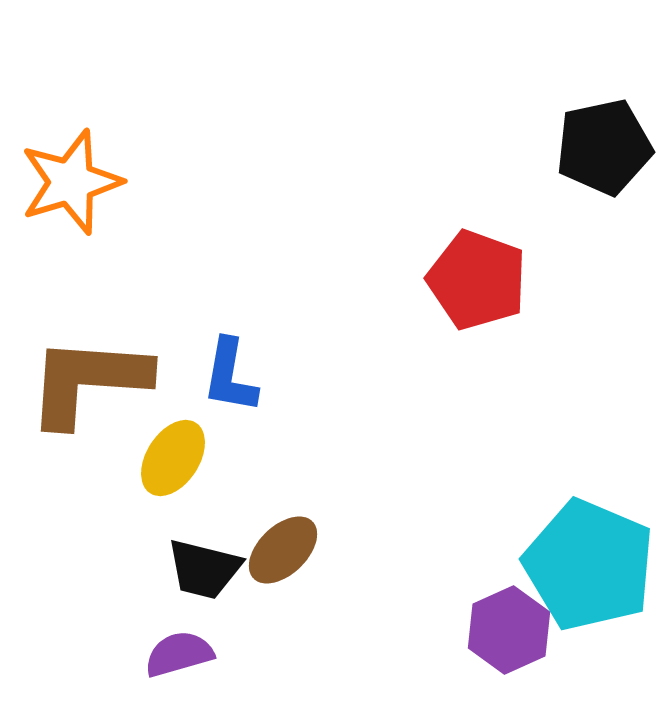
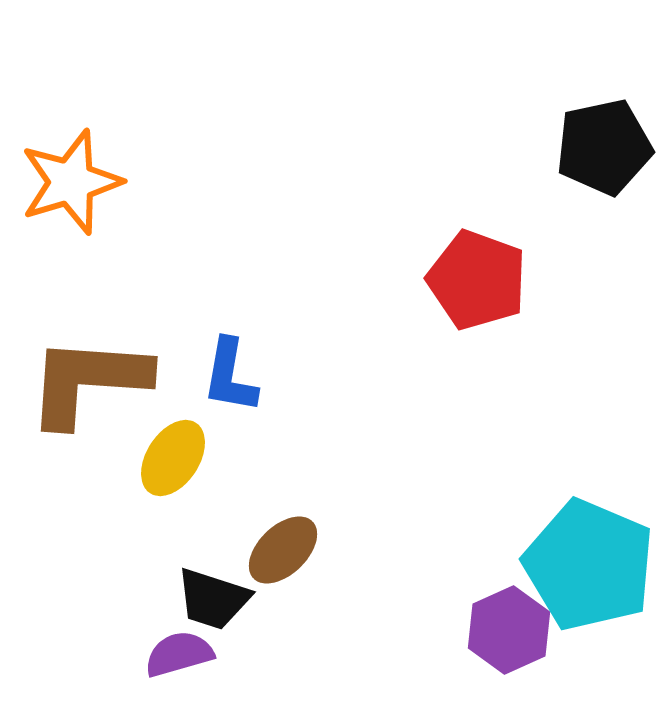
black trapezoid: moved 9 px right, 30 px down; rotated 4 degrees clockwise
